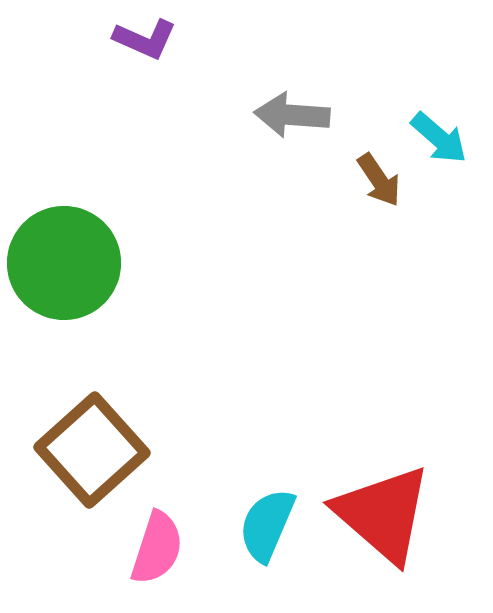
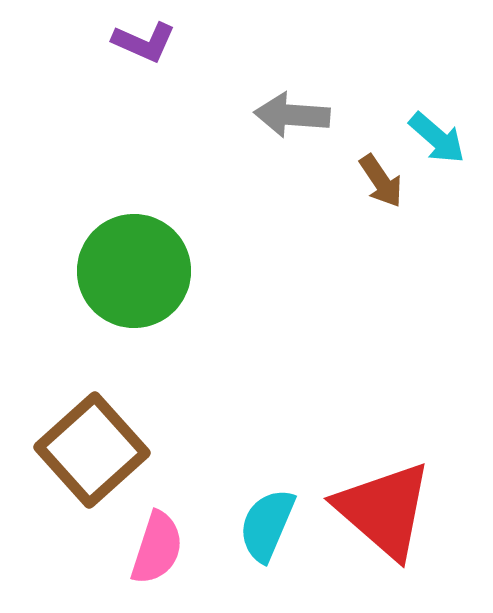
purple L-shape: moved 1 px left, 3 px down
cyan arrow: moved 2 px left
brown arrow: moved 2 px right, 1 px down
green circle: moved 70 px right, 8 px down
red triangle: moved 1 px right, 4 px up
